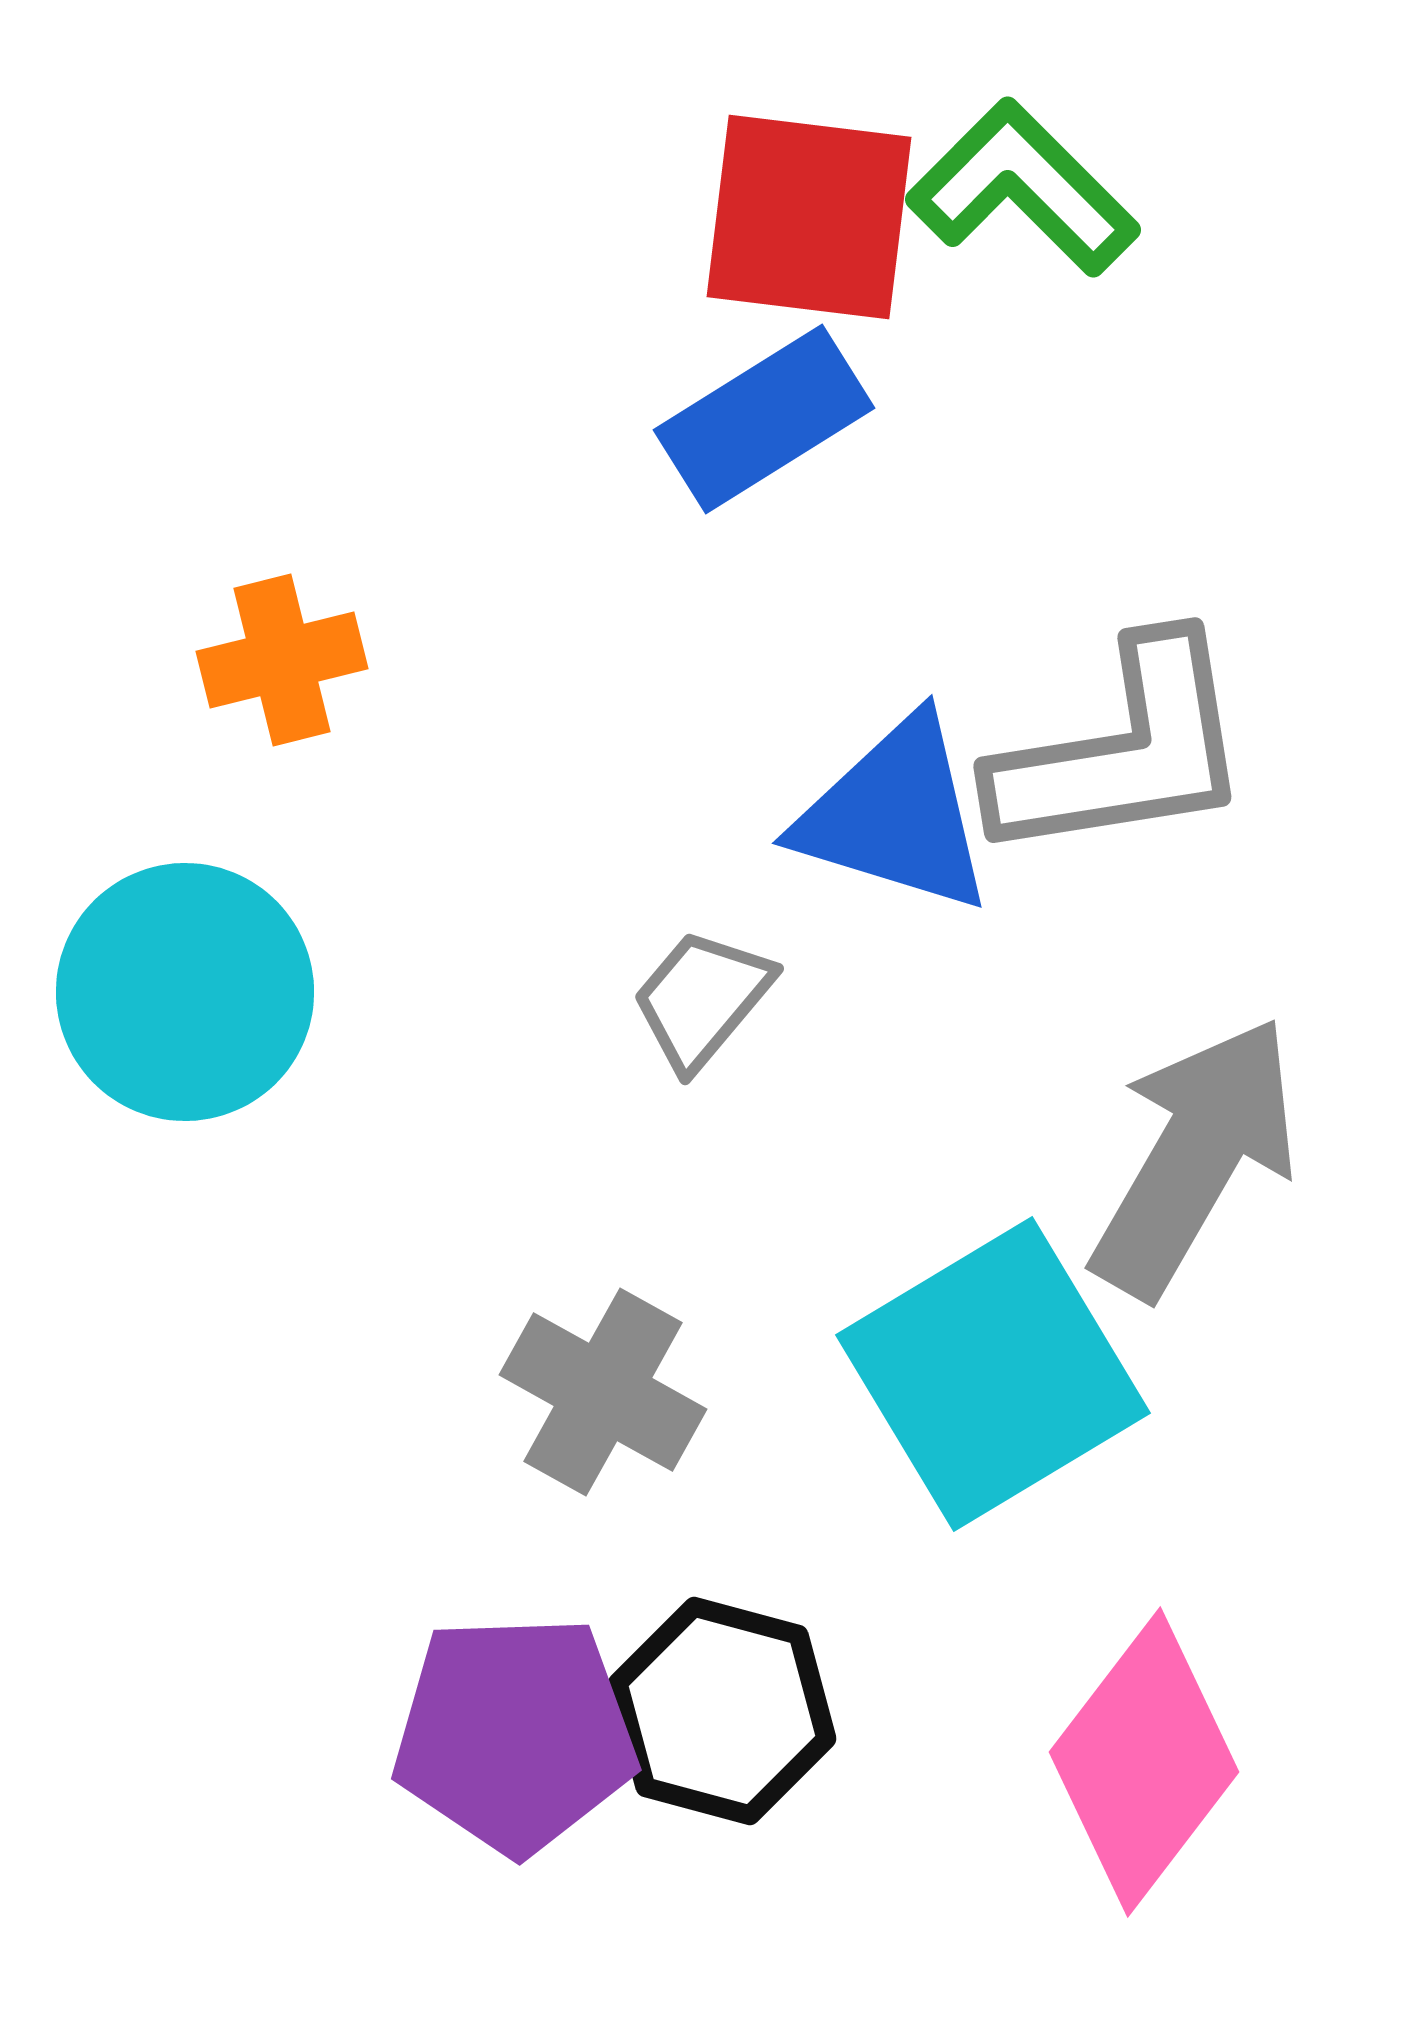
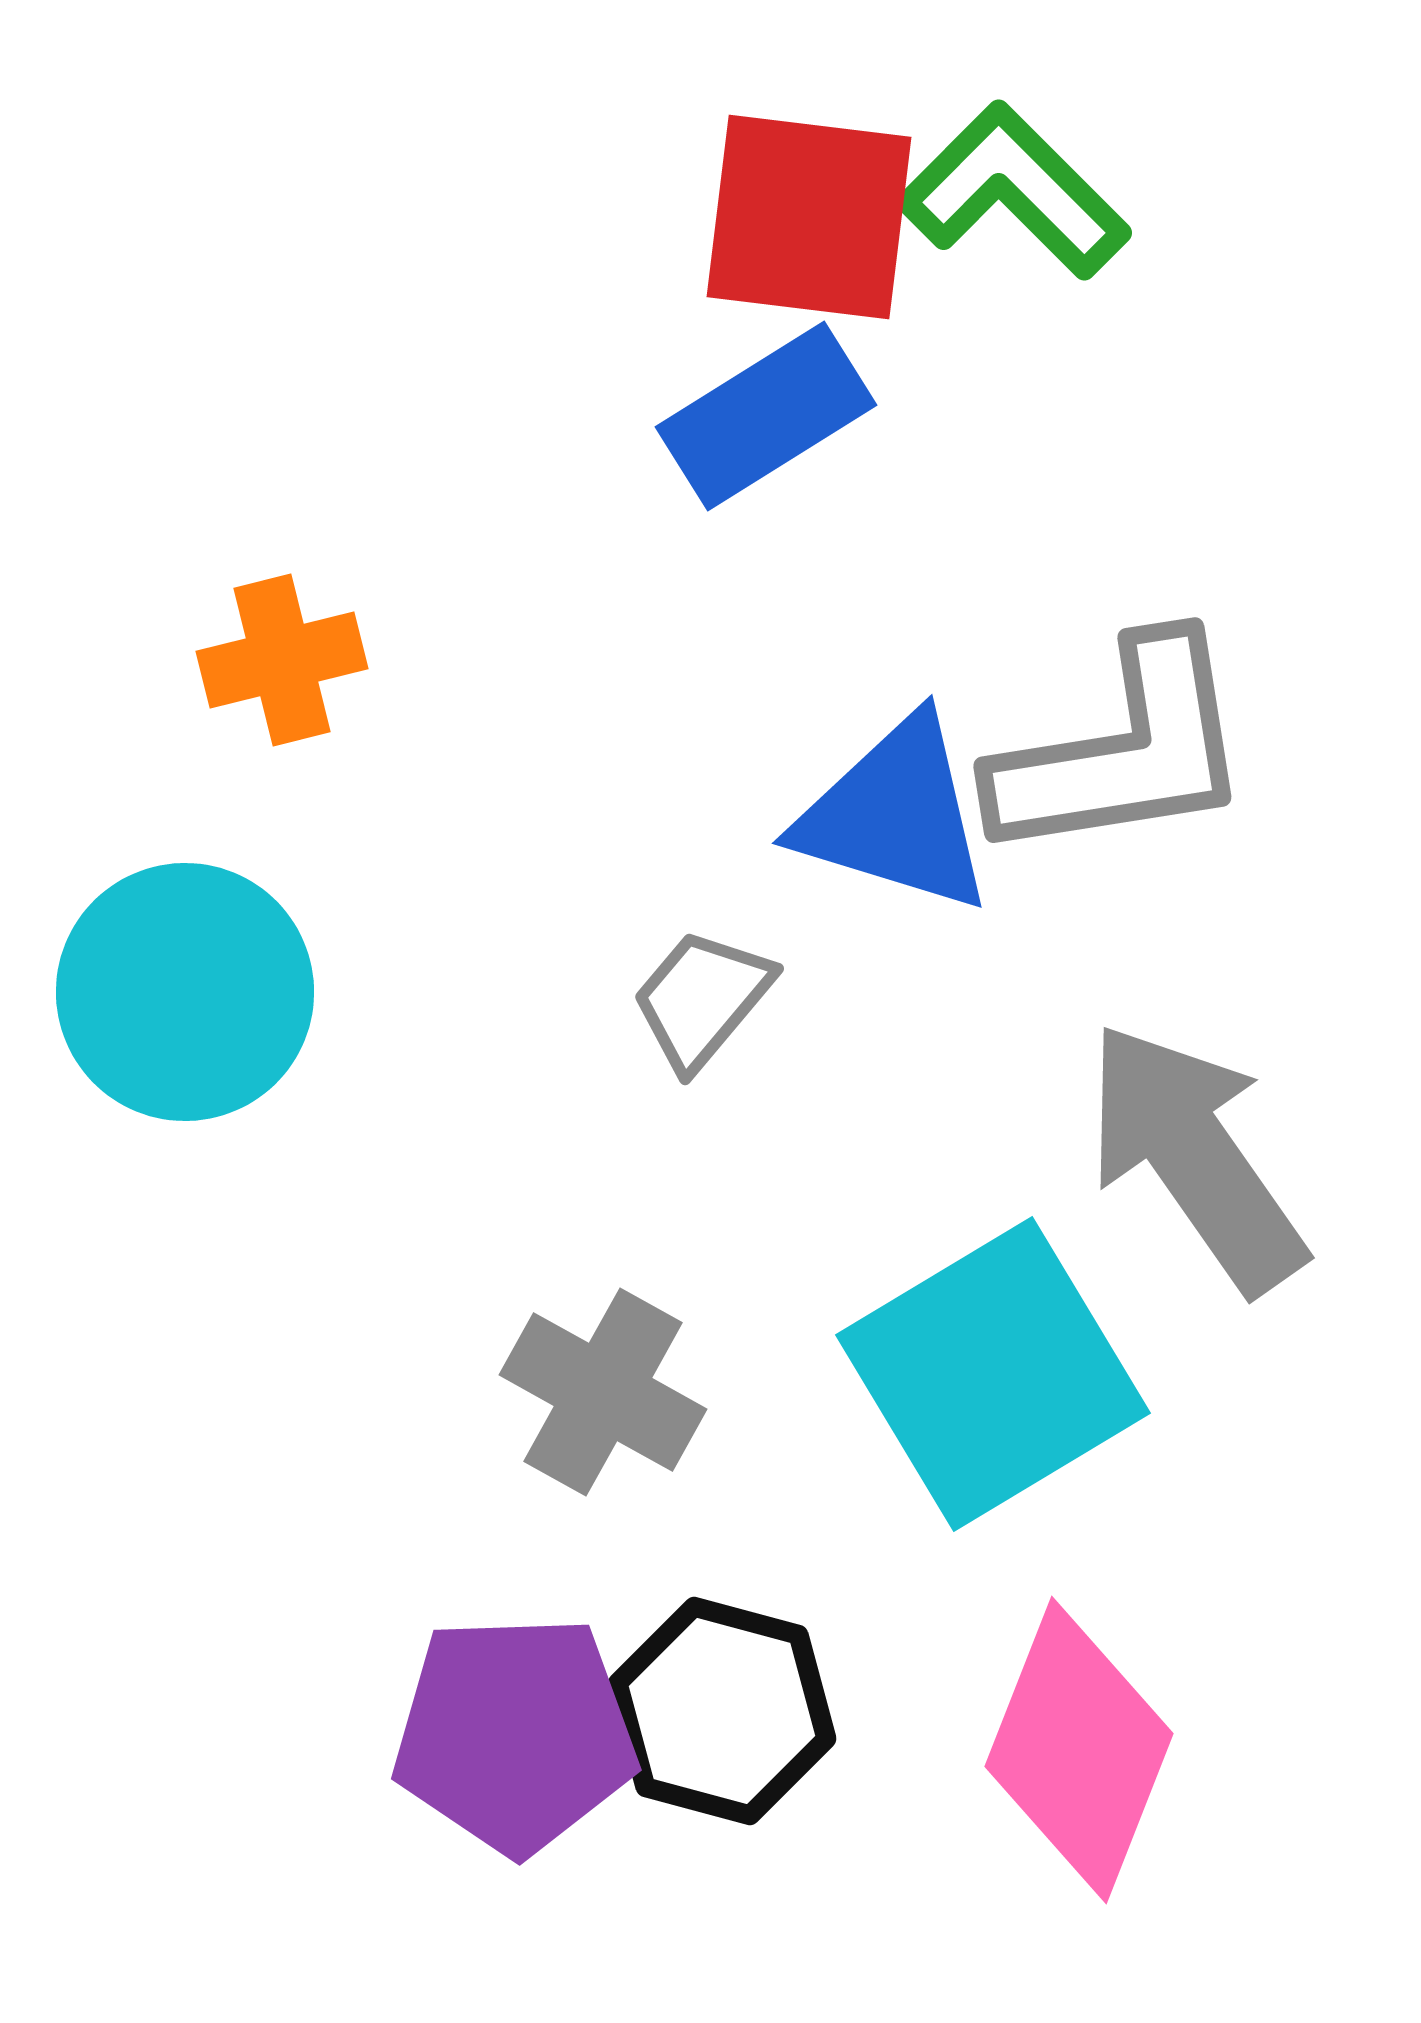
green L-shape: moved 9 px left, 3 px down
blue rectangle: moved 2 px right, 3 px up
gray arrow: rotated 65 degrees counterclockwise
pink diamond: moved 65 px left, 12 px up; rotated 16 degrees counterclockwise
